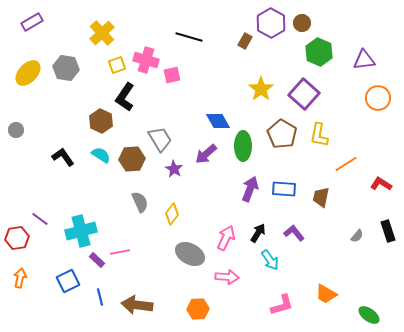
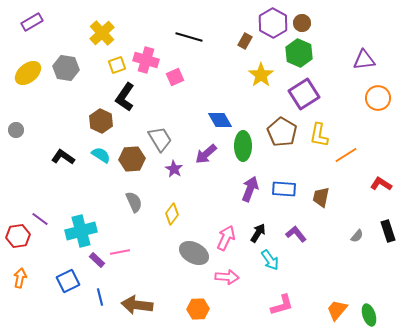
purple hexagon at (271, 23): moved 2 px right
green hexagon at (319, 52): moved 20 px left, 1 px down
yellow ellipse at (28, 73): rotated 8 degrees clockwise
pink square at (172, 75): moved 3 px right, 2 px down; rotated 12 degrees counterclockwise
yellow star at (261, 89): moved 14 px up
purple square at (304, 94): rotated 16 degrees clockwise
blue diamond at (218, 121): moved 2 px right, 1 px up
brown pentagon at (282, 134): moved 2 px up
black L-shape at (63, 157): rotated 20 degrees counterclockwise
orange line at (346, 164): moved 9 px up
gray semicircle at (140, 202): moved 6 px left
purple L-shape at (294, 233): moved 2 px right, 1 px down
red hexagon at (17, 238): moved 1 px right, 2 px up
gray ellipse at (190, 254): moved 4 px right, 1 px up
orange trapezoid at (326, 294): moved 11 px right, 16 px down; rotated 100 degrees clockwise
green ellipse at (369, 315): rotated 35 degrees clockwise
